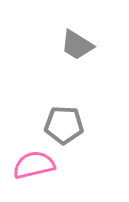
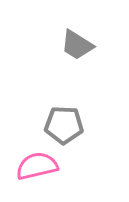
pink semicircle: moved 3 px right, 1 px down
